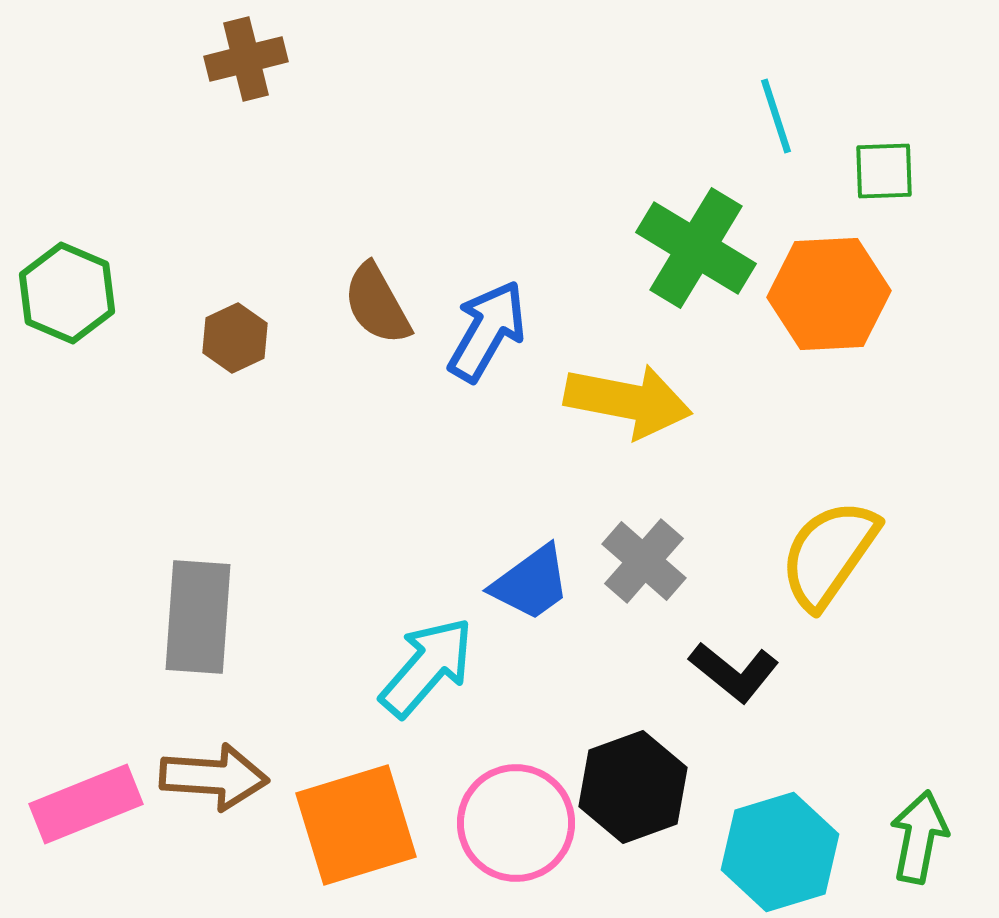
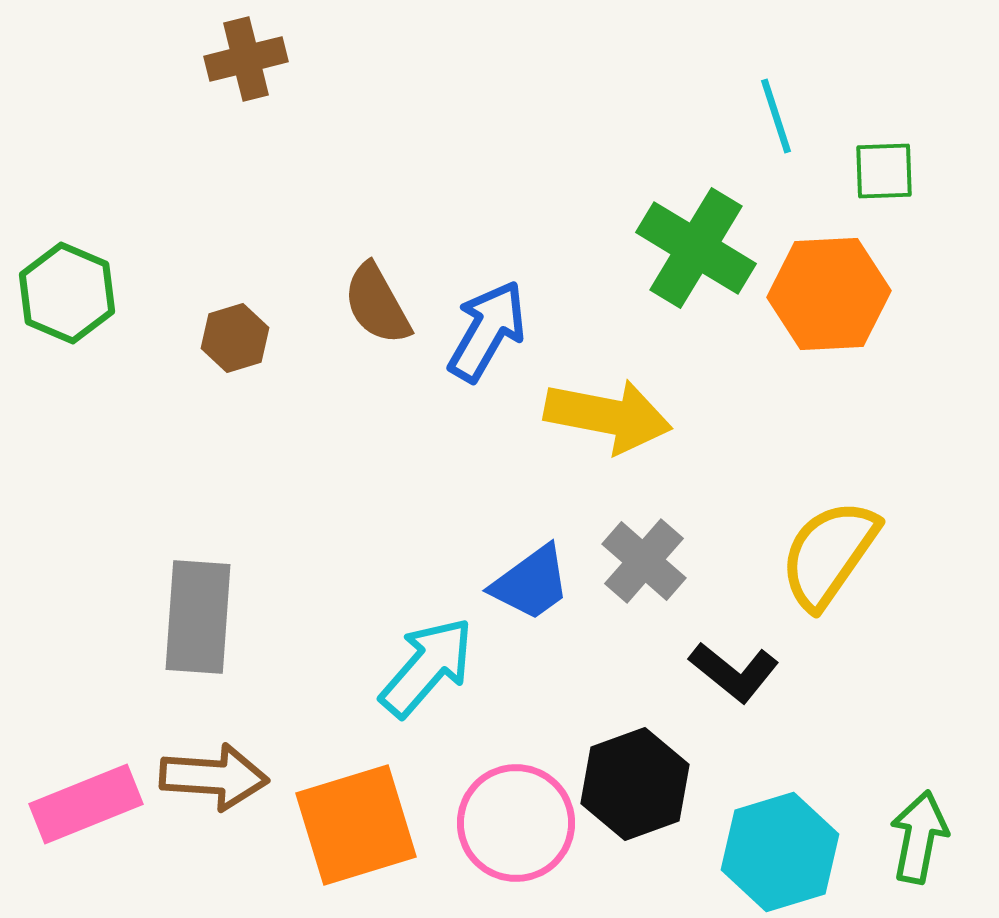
brown hexagon: rotated 8 degrees clockwise
yellow arrow: moved 20 px left, 15 px down
black hexagon: moved 2 px right, 3 px up
